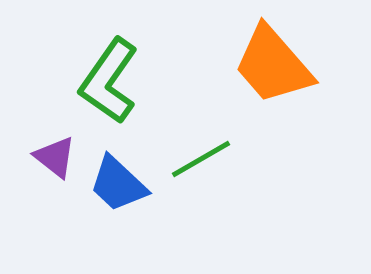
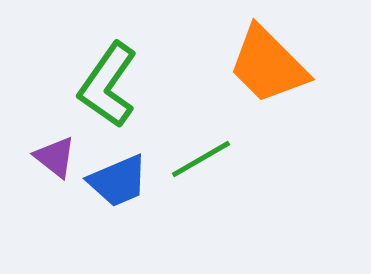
orange trapezoid: moved 5 px left; rotated 4 degrees counterclockwise
green L-shape: moved 1 px left, 4 px down
blue trapezoid: moved 3 px up; rotated 66 degrees counterclockwise
